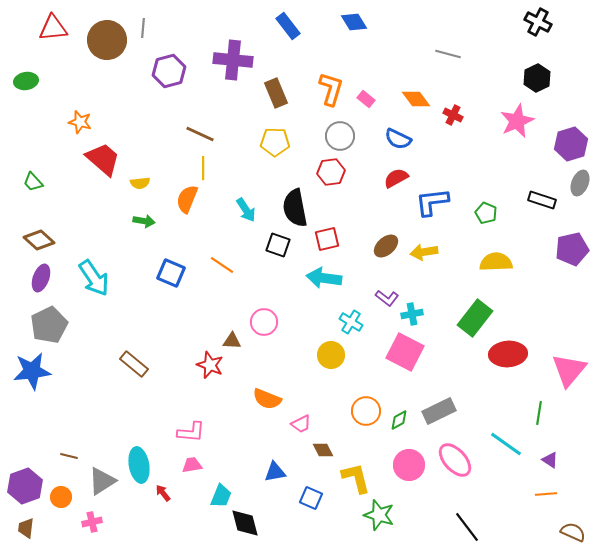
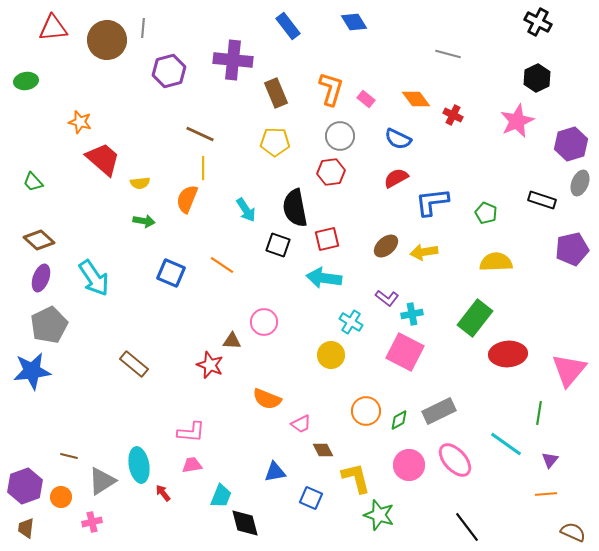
purple triangle at (550, 460): rotated 36 degrees clockwise
